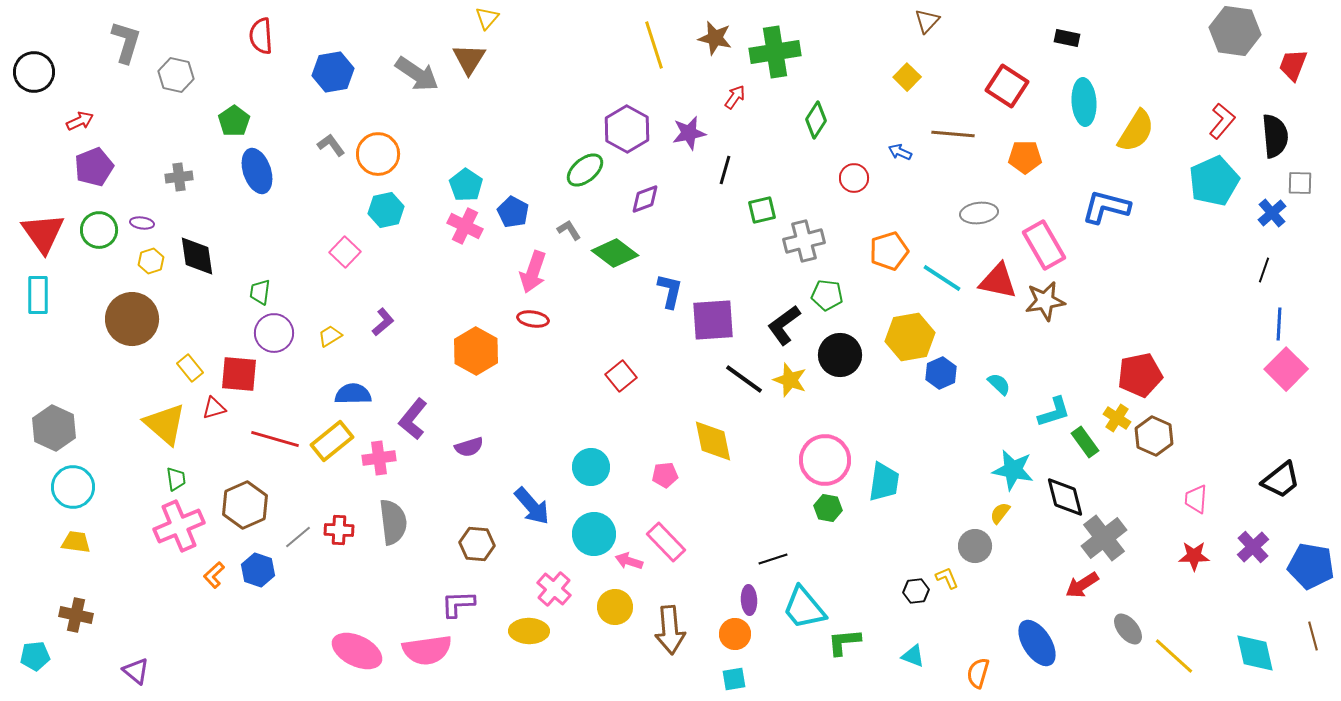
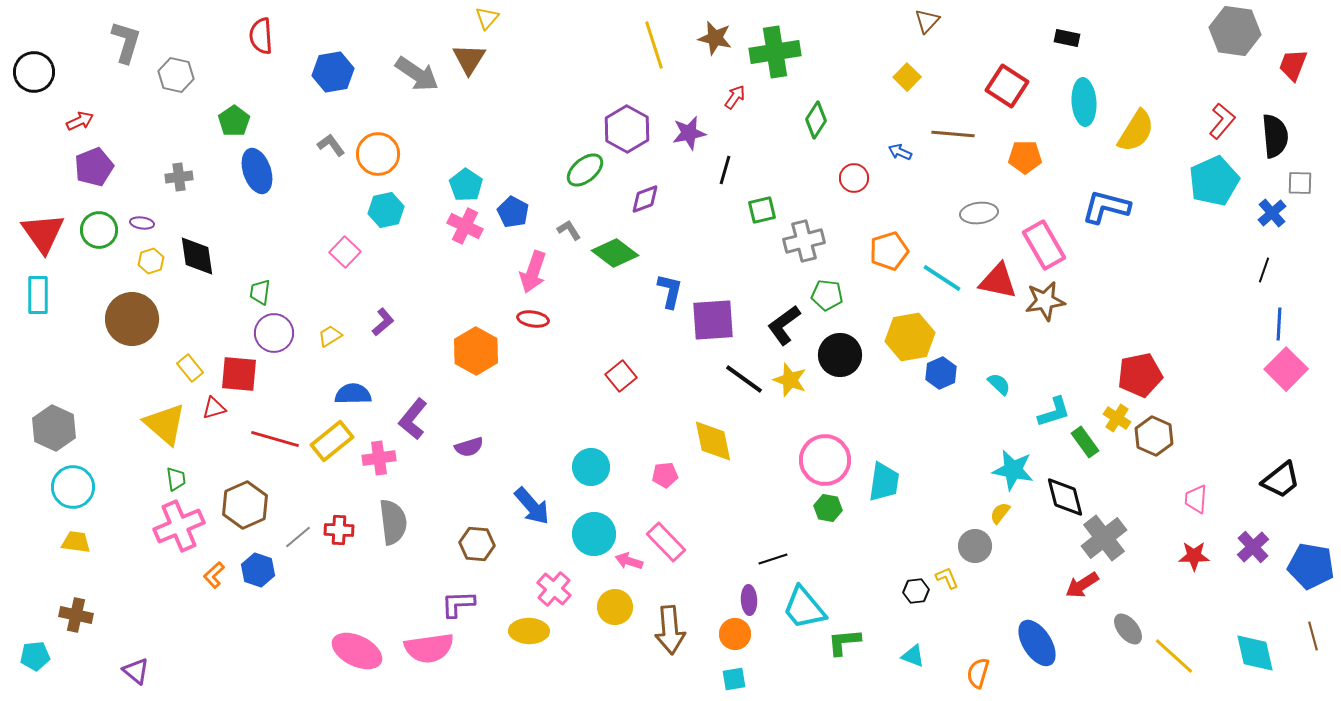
pink semicircle at (427, 650): moved 2 px right, 2 px up
